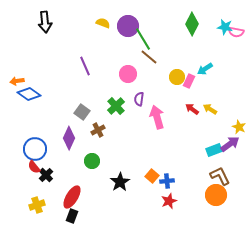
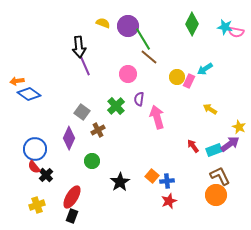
black arrow: moved 34 px right, 25 px down
red arrow: moved 1 px right, 37 px down; rotated 16 degrees clockwise
